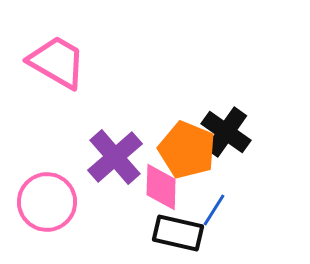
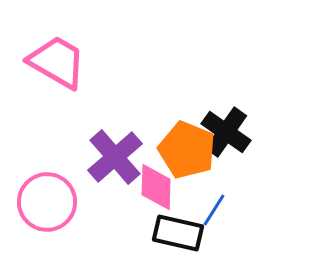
pink diamond: moved 5 px left
